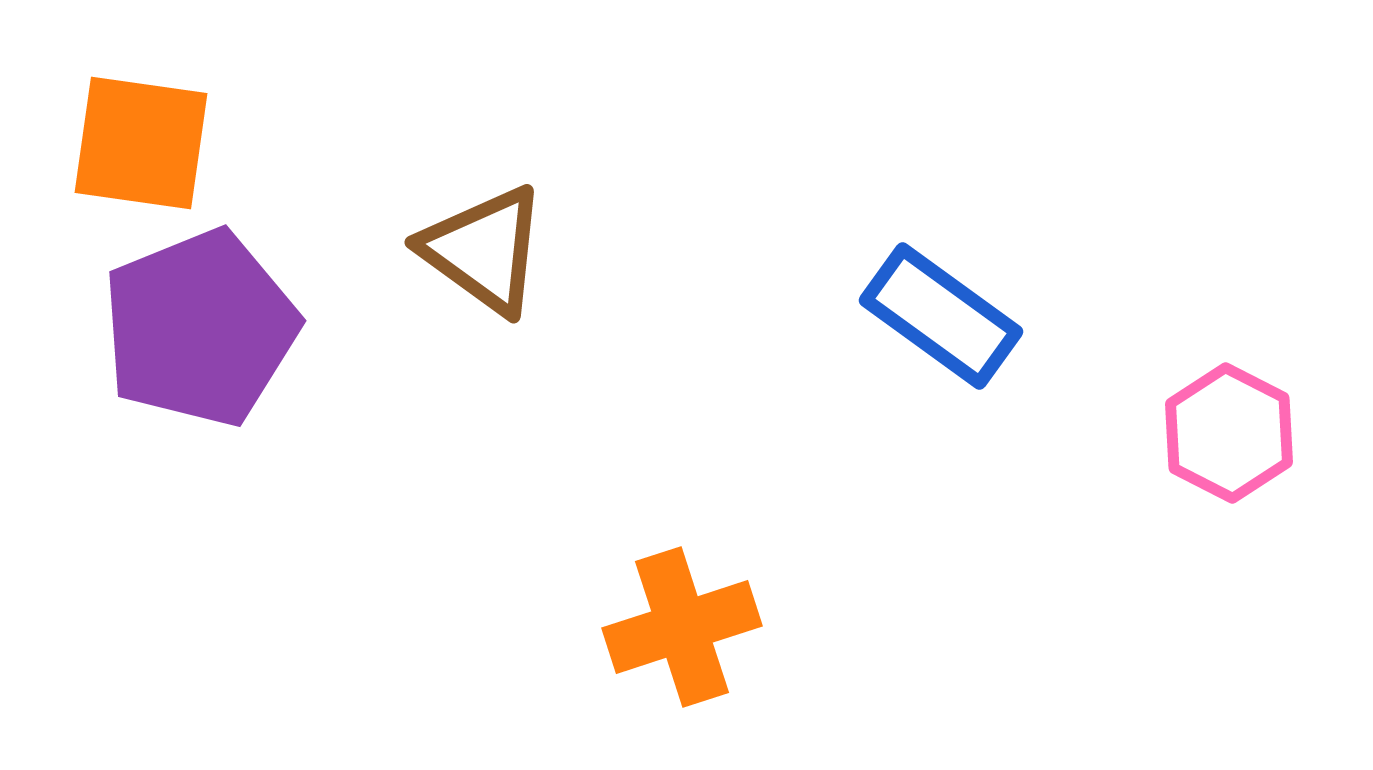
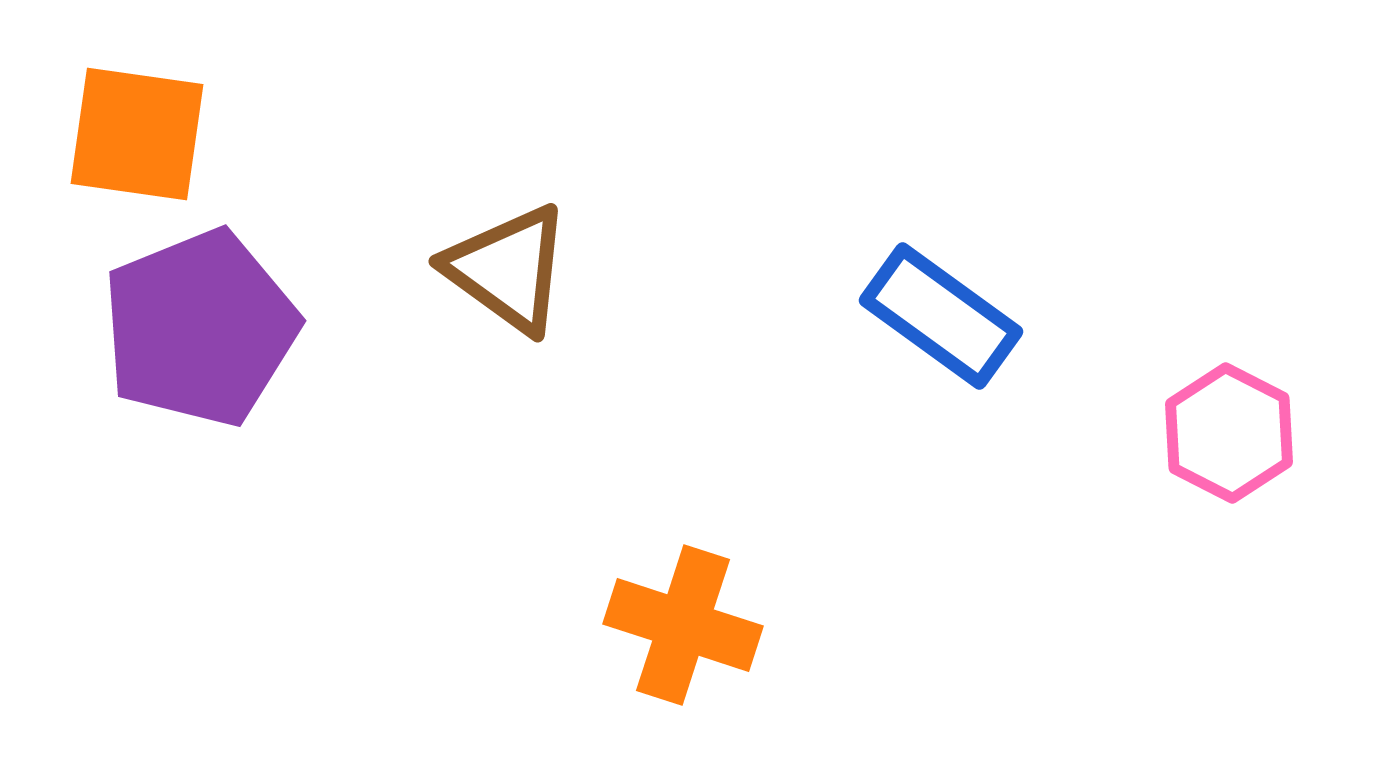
orange square: moved 4 px left, 9 px up
brown triangle: moved 24 px right, 19 px down
orange cross: moved 1 px right, 2 px up; rotated 36 degrees clockwise
